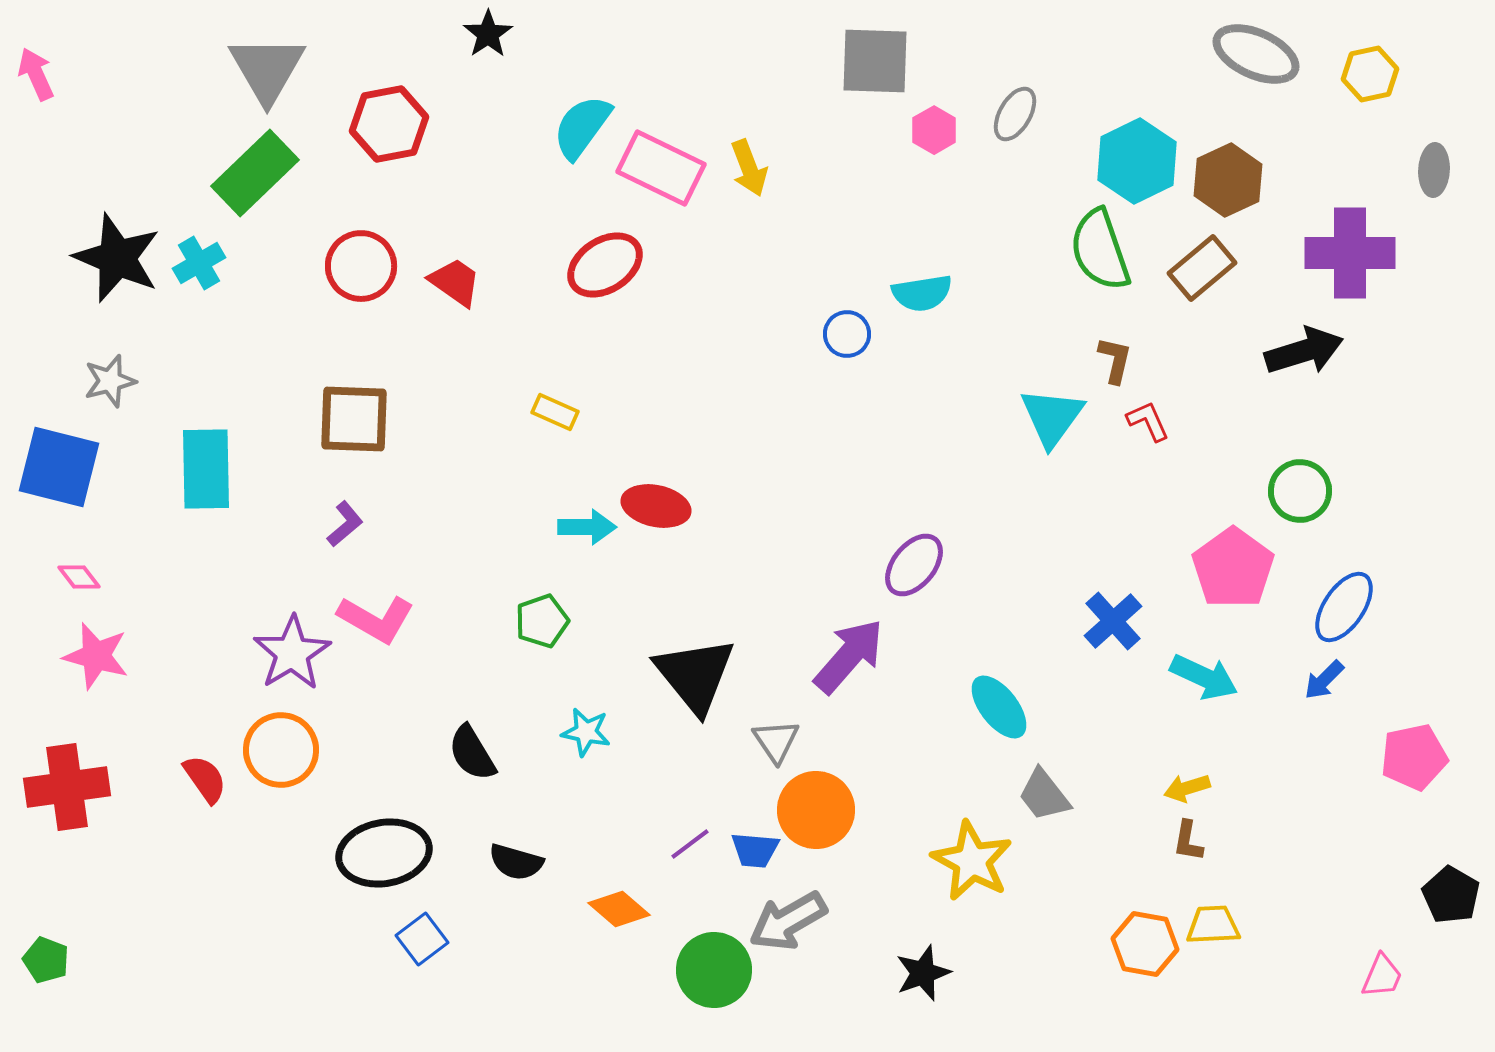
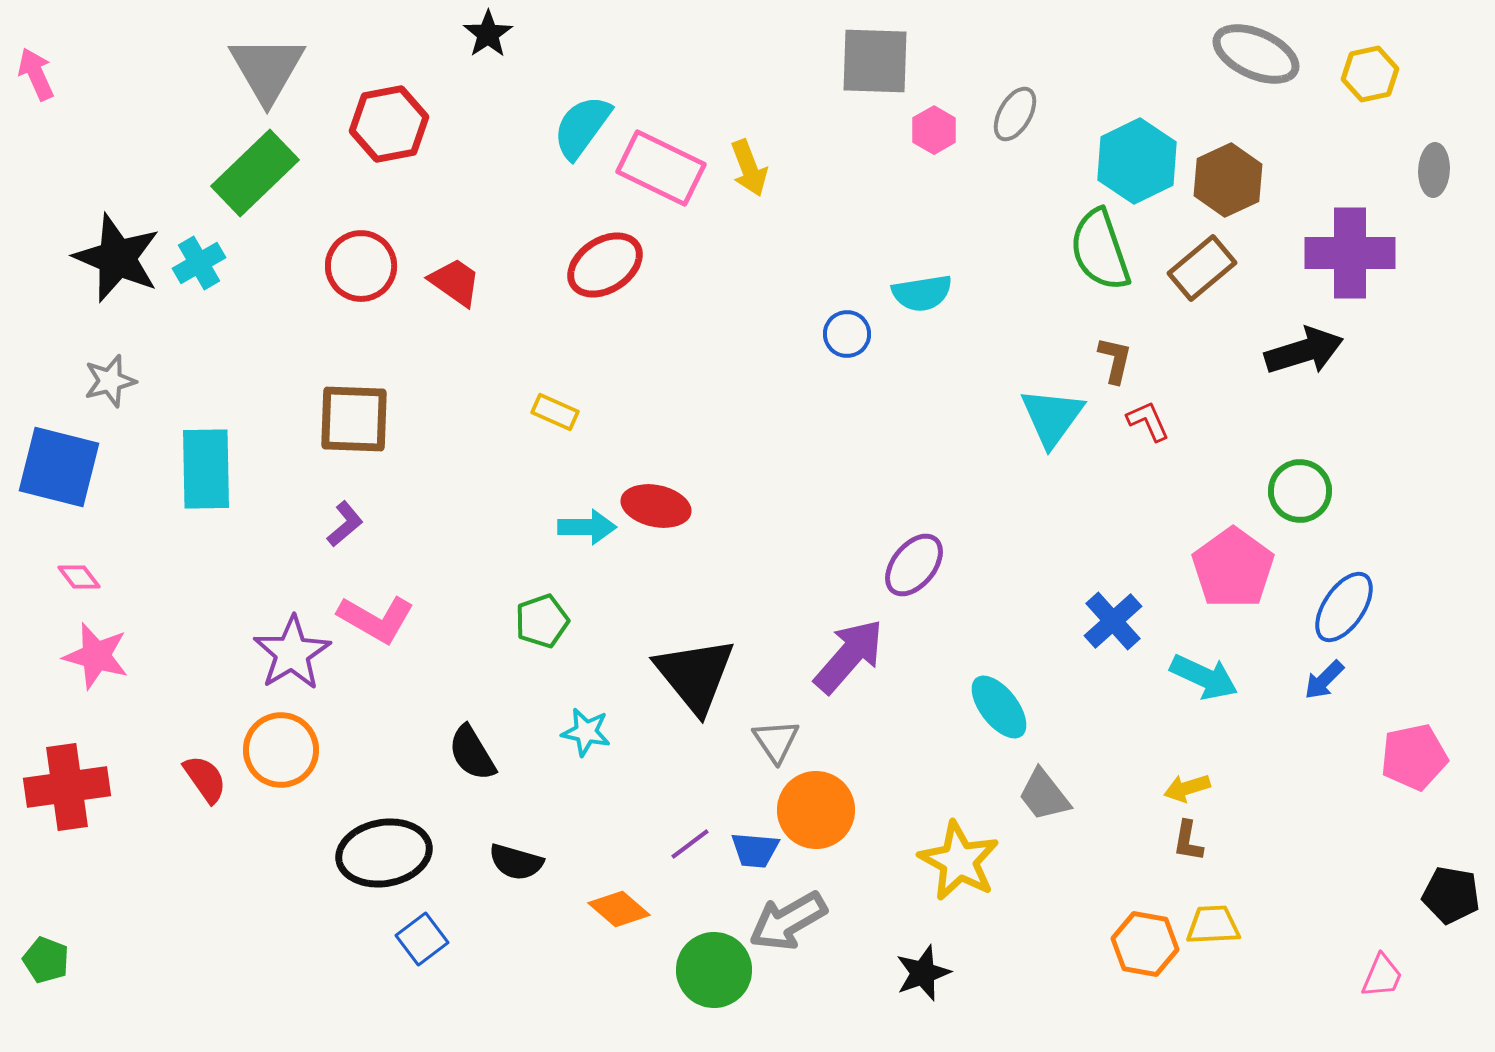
yellow star at (972, 861): moved 13 px left
black pentagon at (1451, 895): rotated 20 degrees counterclockwise
